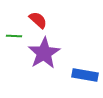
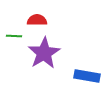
red semicircle: moved 1 px left; rotated 42 degrees counterclockwise
blue rectangle: moved 2 px right, 1 px down
